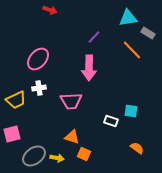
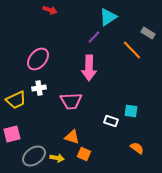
cyan triangle: moved 20 px left, 1 px up; rotated 24 degrees counterclockwise
